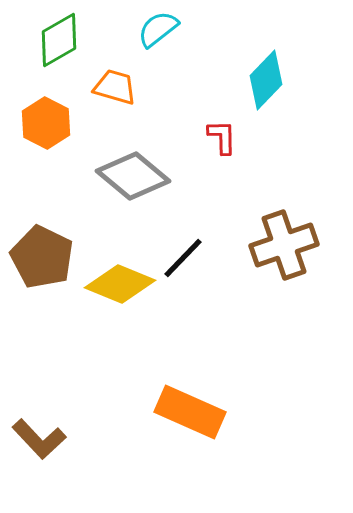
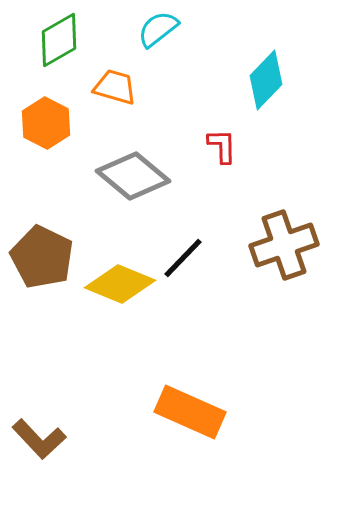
red L-shape: moved 9 px down
